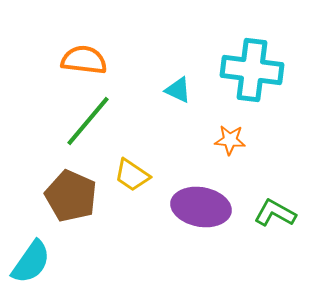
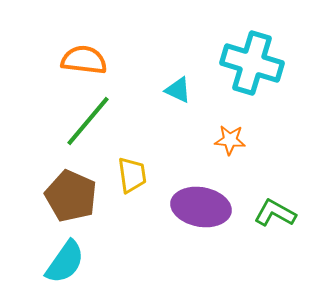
cyan cross: moved 7 px up; rotated 10 degrees clockwise
yellow trapezoid: rotated 132 degrees counterclockwise
cyan semicircle: moved 34 px right
